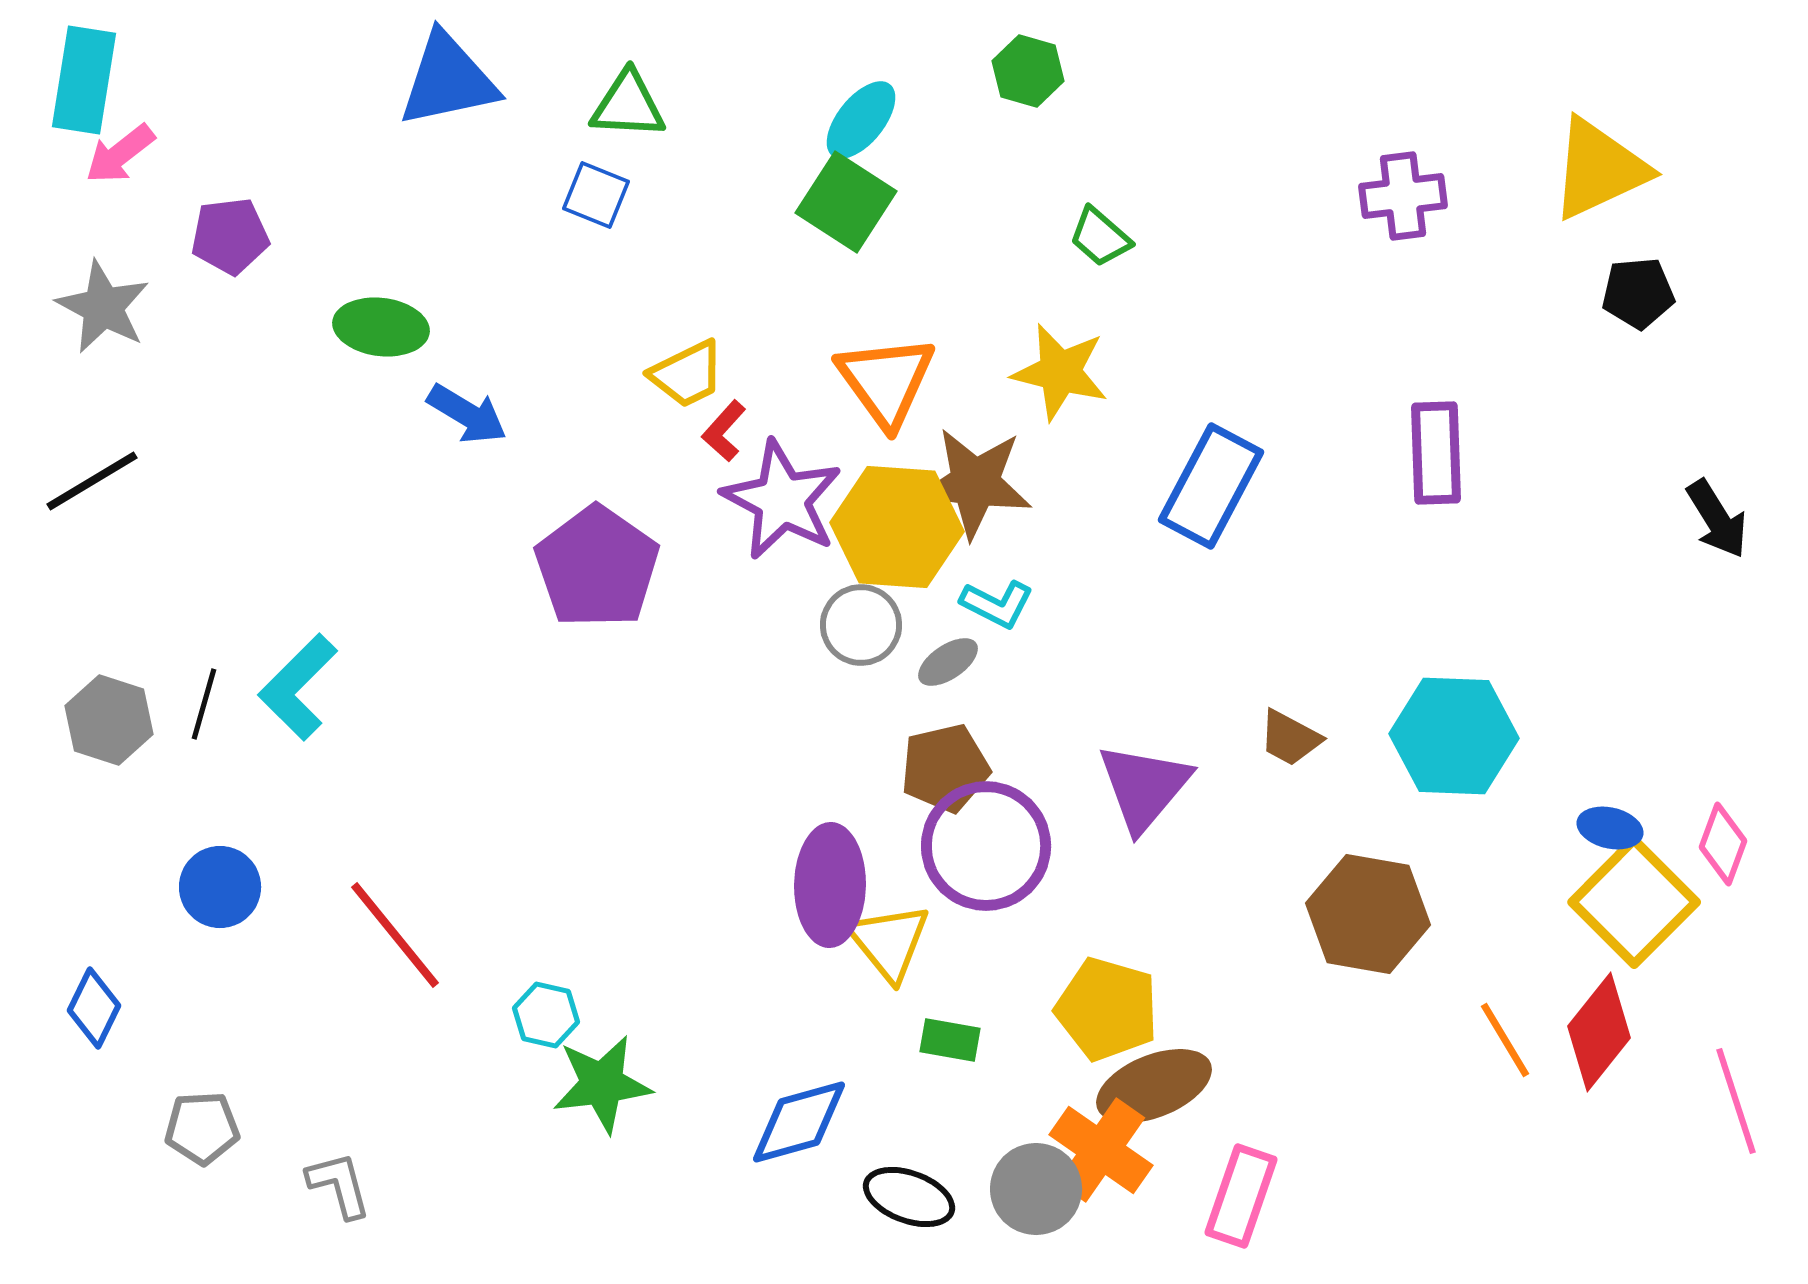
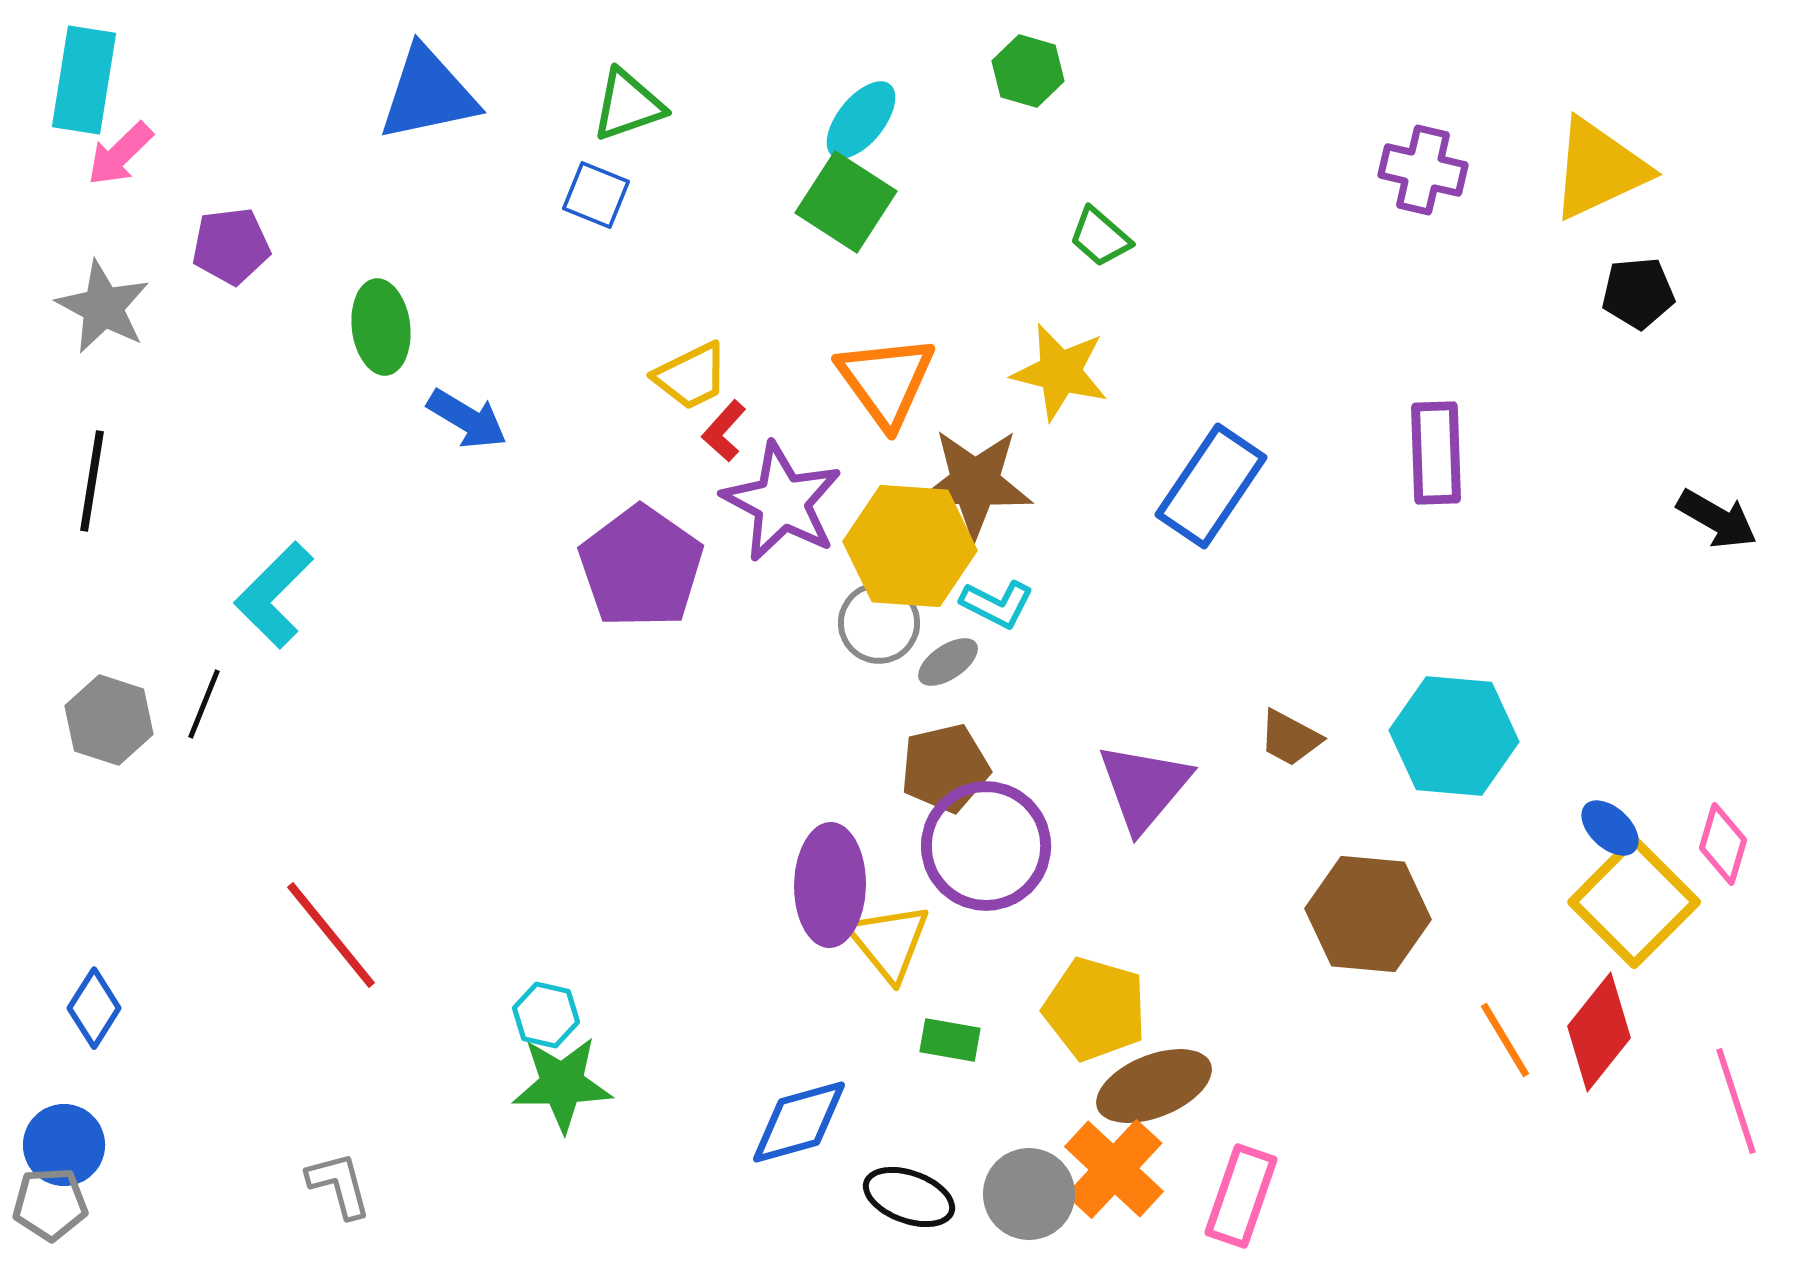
blue triangle at (448, 80): moved 20 px left, 14 px down
green triangle at (628, 105): rotated 22 degrees counterclockwise
pink arrow at (120, 154): rotated 6 degrees counterclockwise
purple cross at (1403, 196): moved 20 px right, 26 px up; rotated 20 degrees clockwise
purple pentagon at (230, 236): moved 1 px right, 10 px down
green ellipse at (381, 327): rotated 76 degrees clockwise
yellow trapezoid at (687, 374): moved 4 px right, 2 px down
blue arrow at (467, 414): moved 5 px down
black line at (92, 481): rotated 50 degrees counterclockwise
brown star at (975, 483): rotated 4 degrees counterclockwise
blue rectangle at (1211, 486): rotated 6 degrees clockwise
purple star at (782, 500): moved 2 px down
black arrow at (1717, 519): rotated 28 degrees counterclockwise
yellow hexagon at (897, 527): moved 13 px right, 19 px down
purple pentagon at (597, 567): moved 44 px right
gray circle at (861, 625): moved 18 px right, 2 px up
cyan L-shape at (298, 687): moved 24 px left, 92 px up
black line at (204, 704): rotated 6 degrees clockwise
cyan hexagon at (1454, 736): rotated 3 degrees clockwise
blue ellipse at (1610, 828): rotated 30 degrees clockwise
pink diamond at (1723, 844): rotated 4 degrees counterclockwise
blue circle at (220, 887): moved 156 px left, 258 px down
brown hexagon at (1368, 914): rotated 5 degrees counterclockwise
red line at (395, 935): moved 64 px left
blue diamond at (94, 1008): rotated 6 degrees clockwise
yellow pentagon at (1107, 1009): moved 12 px left
green star at (602, 1084): moved 40 px left; rotated 6 degrees clockwise
gray pentagon at (202, 1128): moved 152 px left, 76 px down
orange cross at (1101, 1150): moved 13 px right, 19 px down; rotated 8 degrees clockwise
gray circle at (1036, 1189): moved 7 px left, 5 px down
